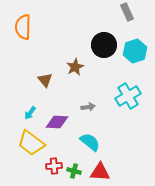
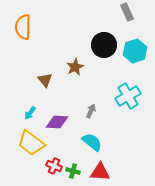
gray arrow: moved 3 px right, 4 px down; rotated 56 degrees counterclockwise
cyan semicircle: moved 2 px right
red cross: rotated 28 degrees clockwise
green cross: moved 1 px left
